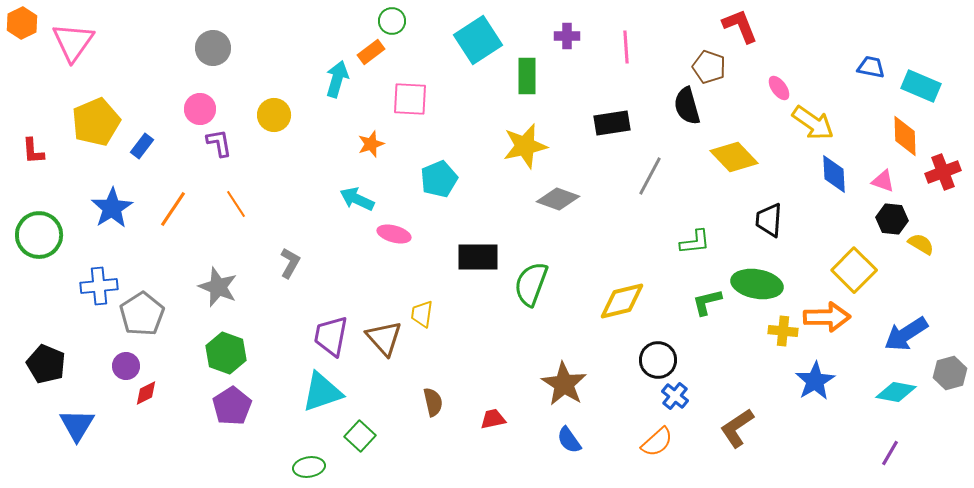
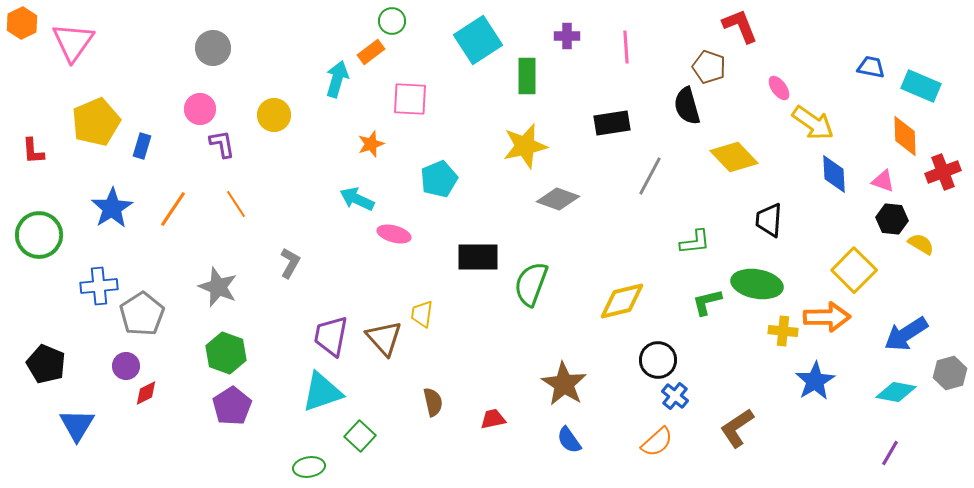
purple L-shape at (219, 143): moved 3 px right, 1 px down
blue rectangle at (142, 146): rotated 20 degrees counterclockwise
